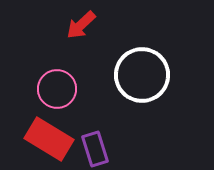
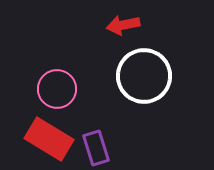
red arrow: moved 42 px right; rotated 32 degrees clockwise
white circle: moved 2 px right, 1 px down
purple rectangle: moved 1 px right, 1 px up
